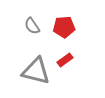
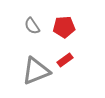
gray triangle: rotated 36 degrees counterclockwise
